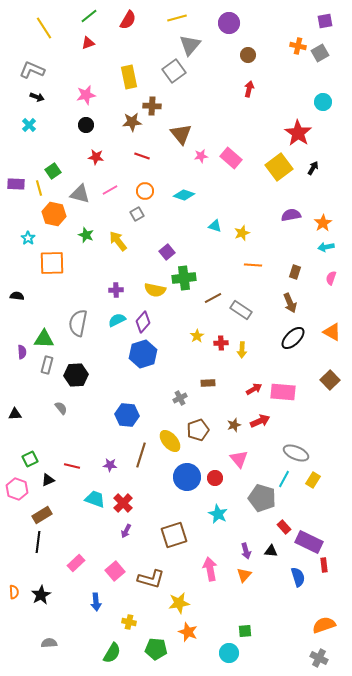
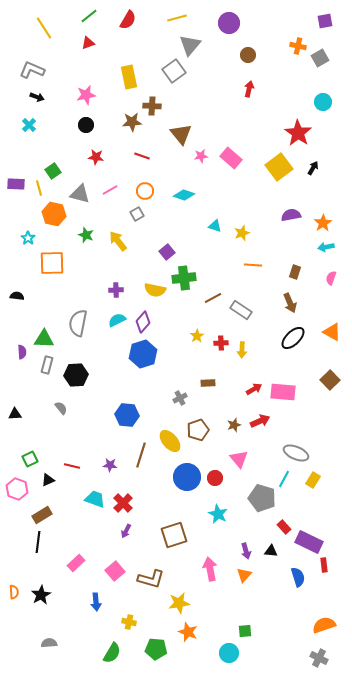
gray square at (320, 53): moved 5 px down
